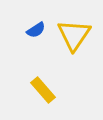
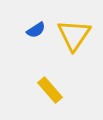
yellow rectangle: moved 7 px right
